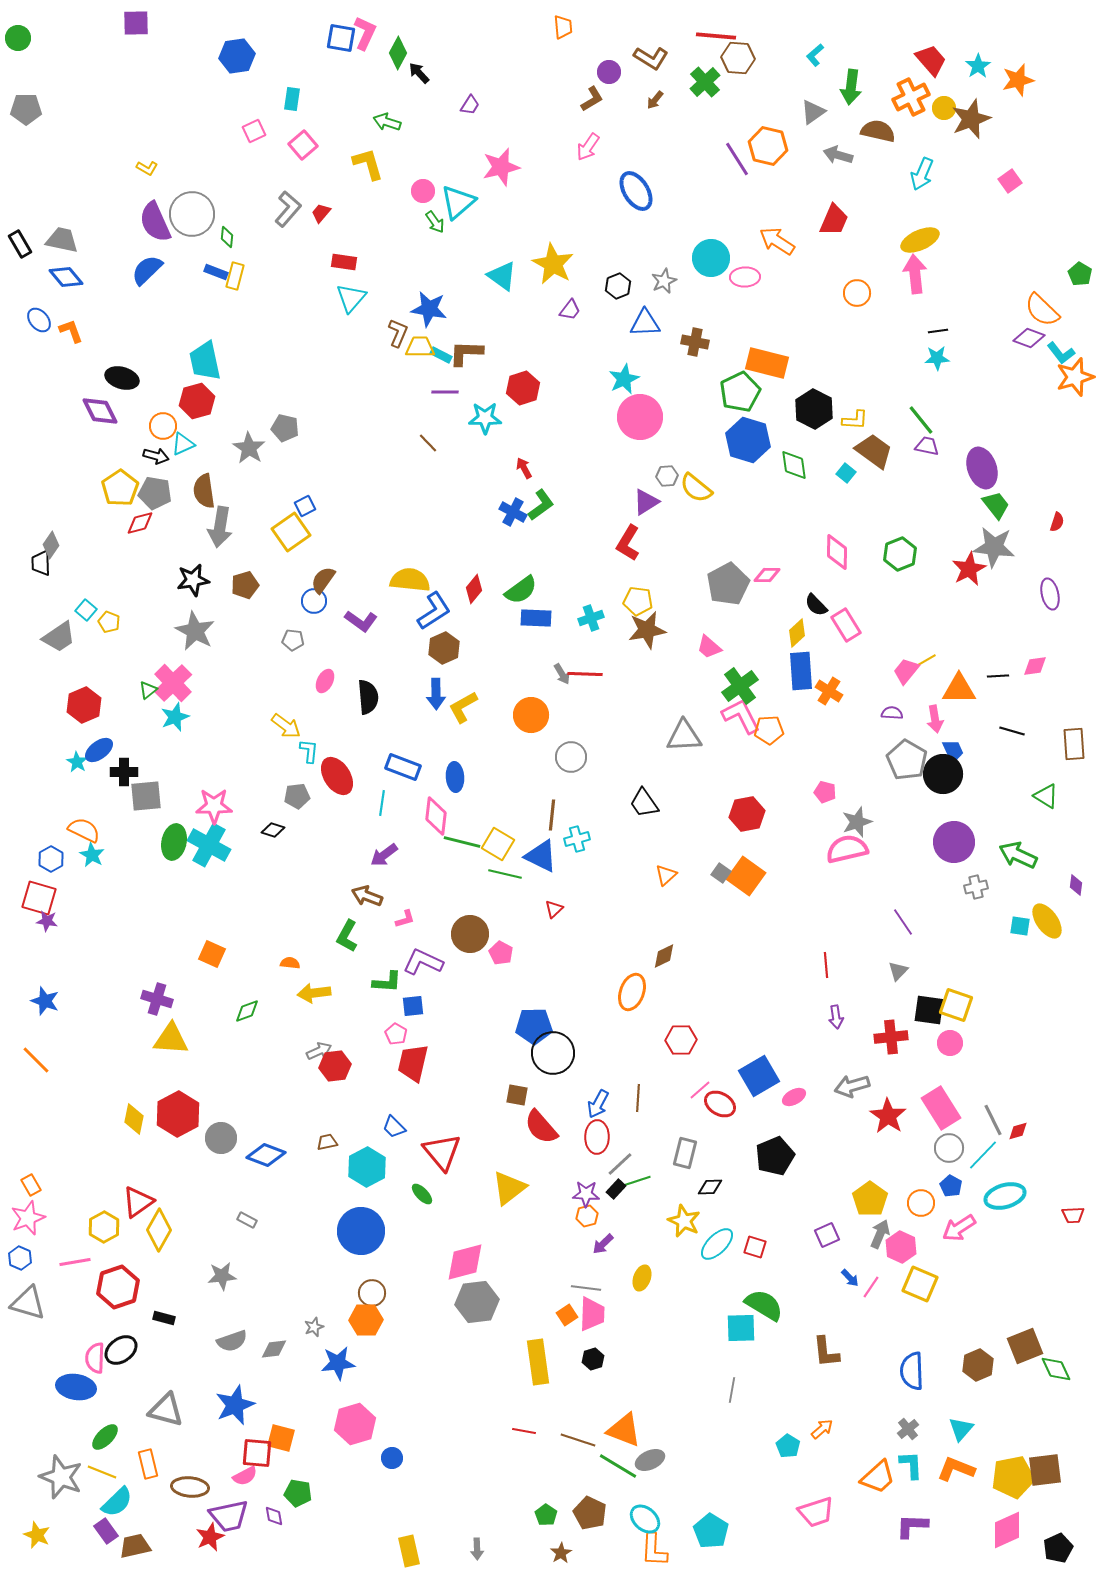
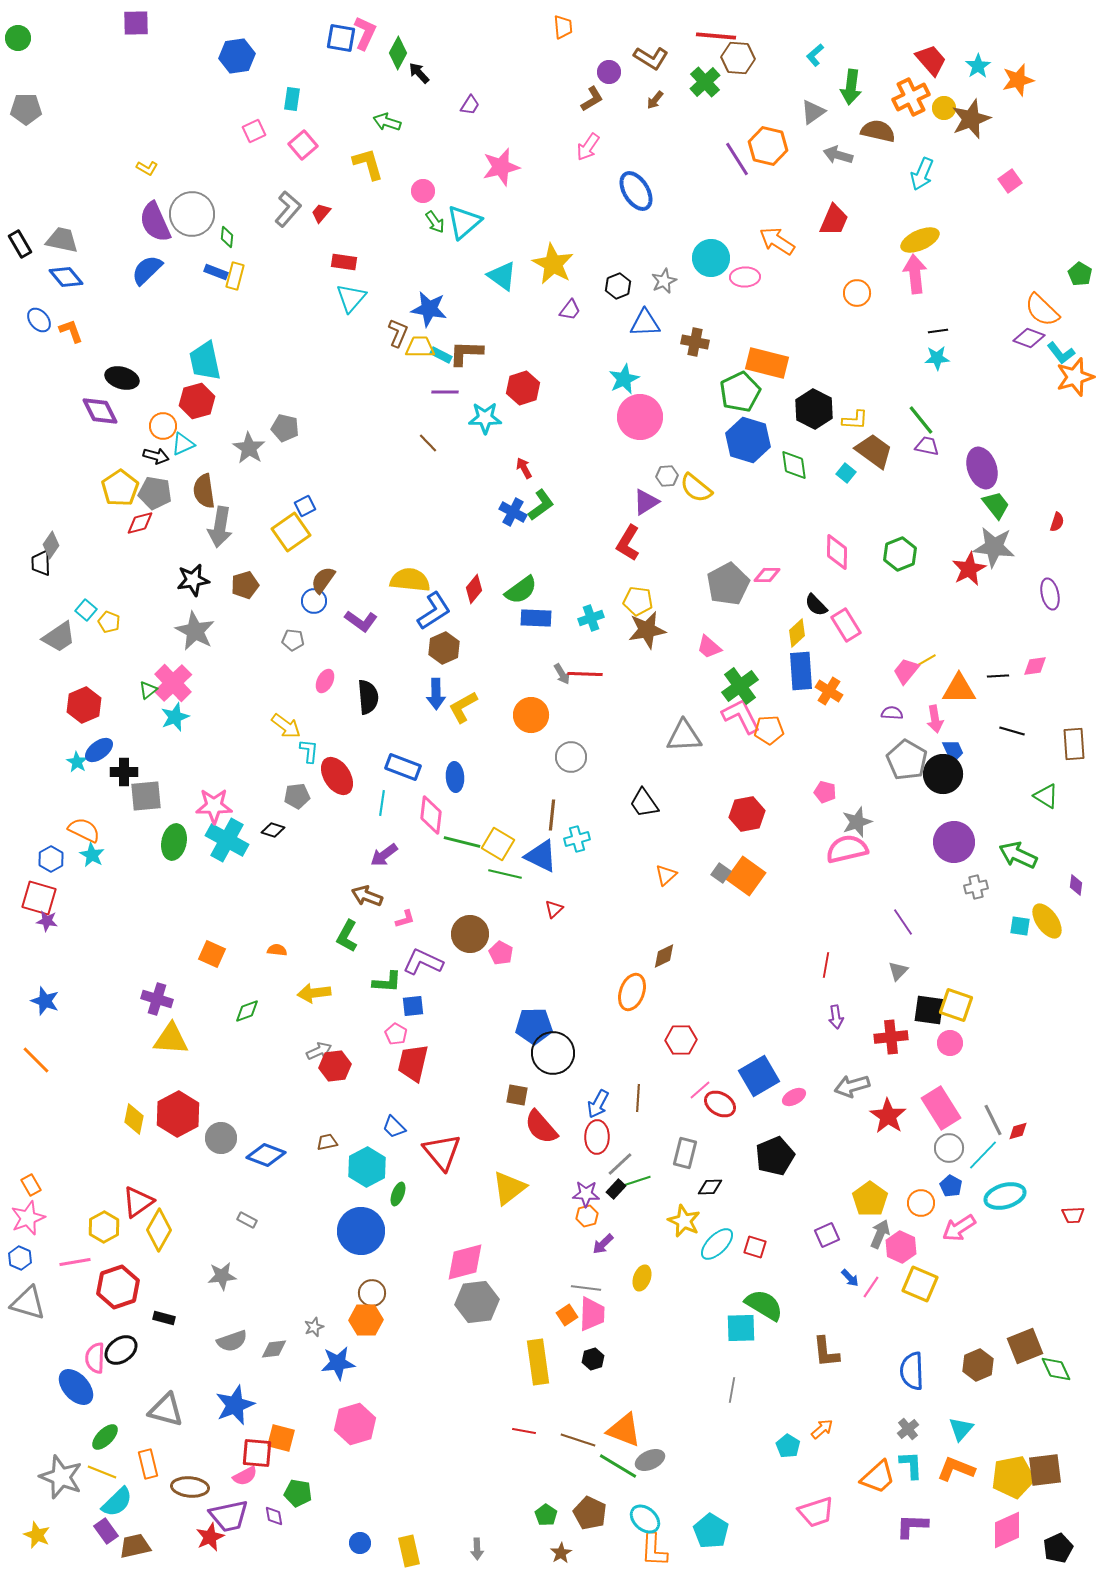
cyan triangle at (458, 202): moved 6 px right, 20 px down
pink diamond at (436, 816): moved 5 px left, 1 px up
cyan cross at (209, 845): moved 18 px right, 5 px up
orange semicircle at (290, 963): moved 13 px left, 13 px up
red line at (826, 965): rotated 15 degrees clockwise
green ellipse at (422, 1194): moved 24 px left; rotated 65 degrees clockwise
blue ellipse at (76, 1387): rotated 39 degrees clockwise
blue circle at (392, 1458): moved 32 px left, 85 px down
